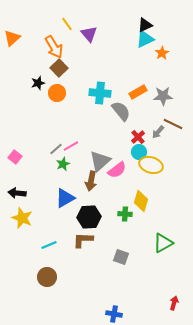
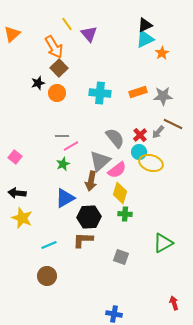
orange triangle: moved 4 px up
orange rectangle: rotated 12 degrees clockwise
gray semicircle: moved 6 px left, 27 px down
red cross: moved 2 px right, 2 px up
gray line: moved 6 px right, 13 px up; rotated 40 degrees clockwise
yellow ellipse: moved 2 px up
yellow diamond: moved 21 px left, 8 px up
brown circle: moved 1 px up
red arrow: rotated 32 degrees counterclockwise
